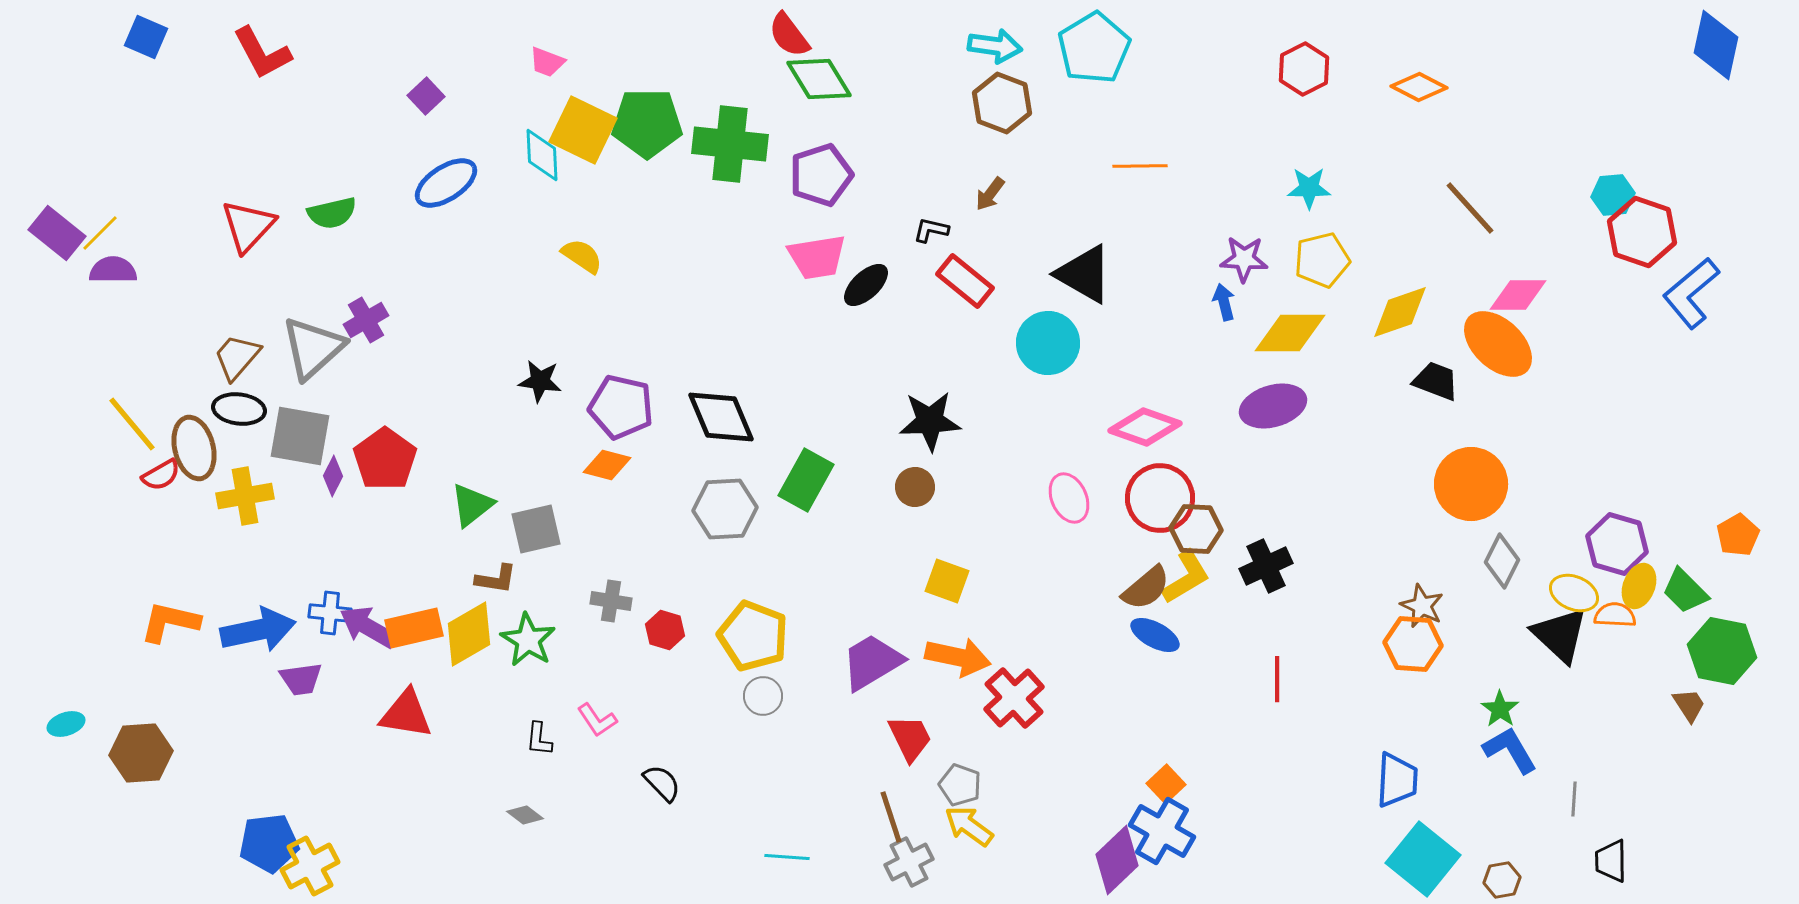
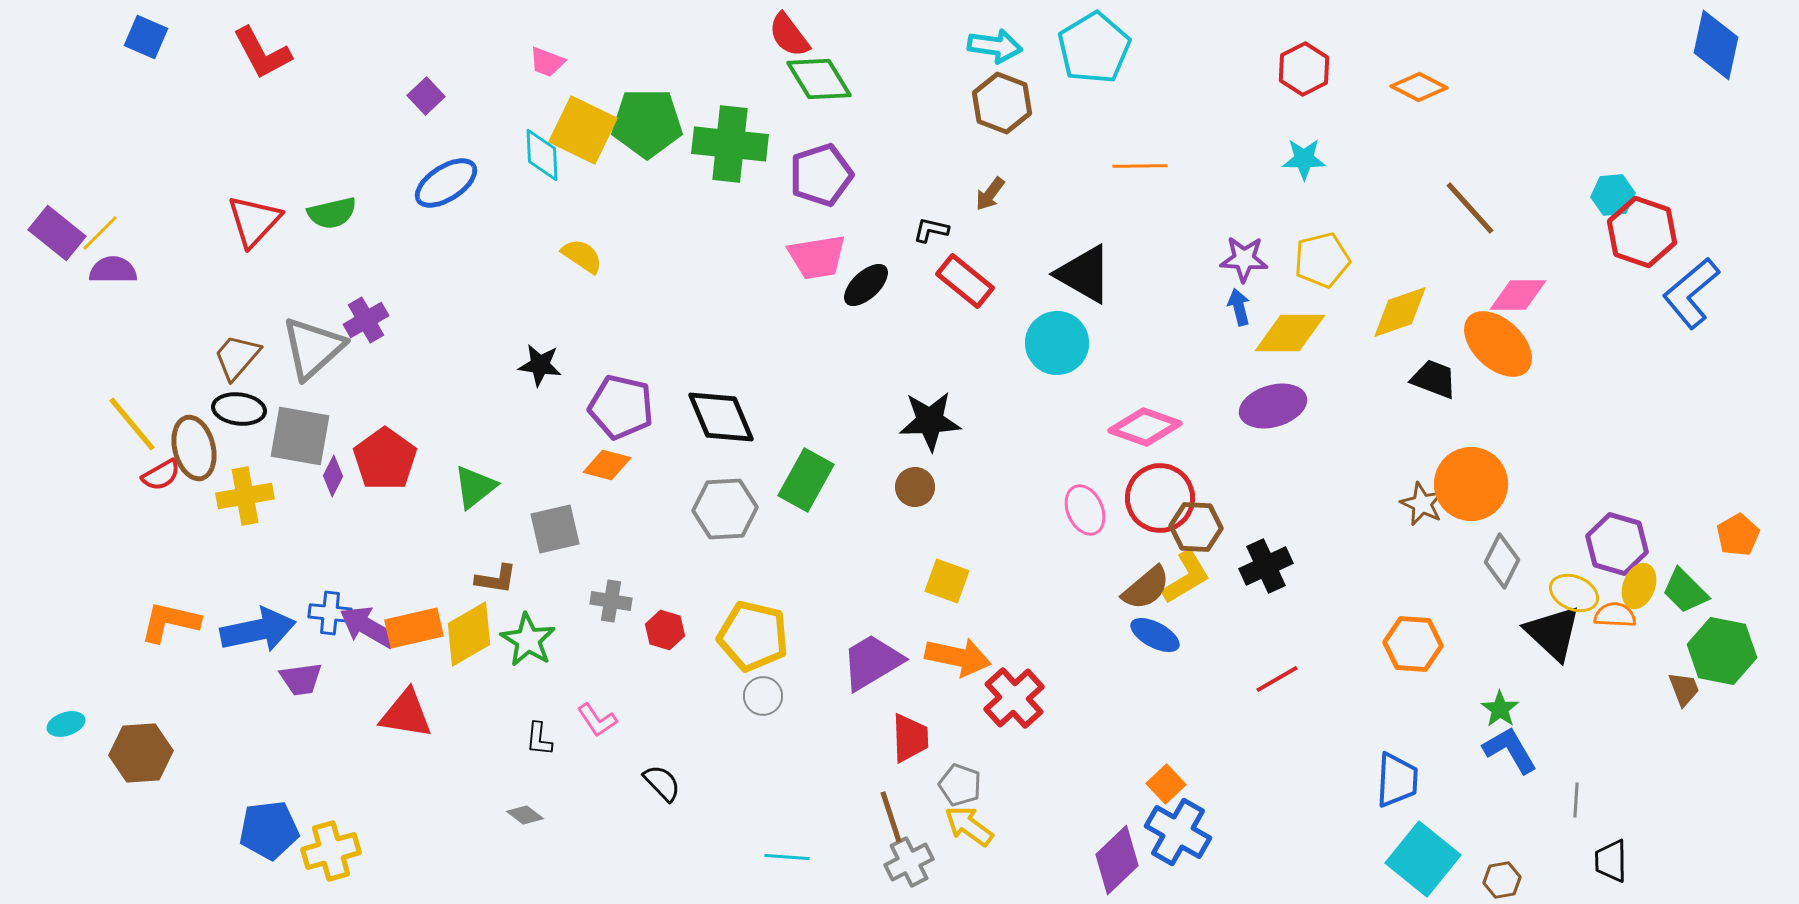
cyan star at (1309, 188): moved 5 px left, 29 px up
red triangle at (248, 226): moved 6 px right, 5 px up
blue arrow at (1224, 302): moved 15 px right, 5 px down
cyan circle at (1048, 343): moved 9 px right
black star at (540, 381): moved 16 px up
black trapezoid at (1436, 381): moved 2 px left, 2 px up
pink ellipse at (1069, 498): moved 16 px right, 12 px down
green triangle at (472, 505): moved 3 px right, 18 px up
gray square at (536, 529): moved 19 px right
brown hexagon at (1196, 529): moved 2 px up
brown star at (1422, 606): moved 102 px up
black triangle at (1560, 635): moved 7 px left, 2 px up
yellow pentagon at (753, 636): rotated 8 degrees counterclockwise
red line at (1277, 679): rotated 60 degrees clockwise
brown trapezoid at (1689, 705): moved 5 px left, 16 px up; rotated 12 degrees clockwise
red trapezoid at (910, 738): rotated 24 degrees clockwise
gray line at (1574, 799): moved 2 px right, 1 px down
blue cross at (1162, 831): moved 16 px right, 1 px down
blue pentagon at (269, 843): moved 13 px up
yellow cross at (310, 866): moved 21 px right, 15 px up; rotated 12 degrees clockwise
